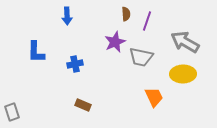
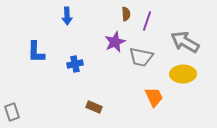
brown rectangle: moved 11 px right, 2 px down
